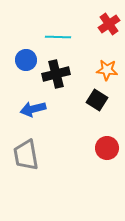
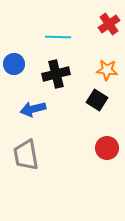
blue circle: moved 12 px left, 4 px down
